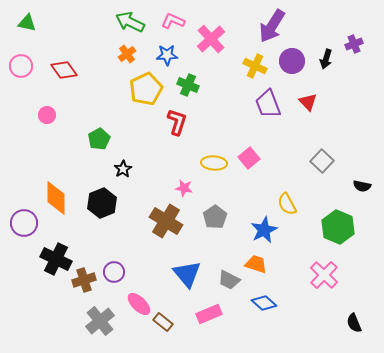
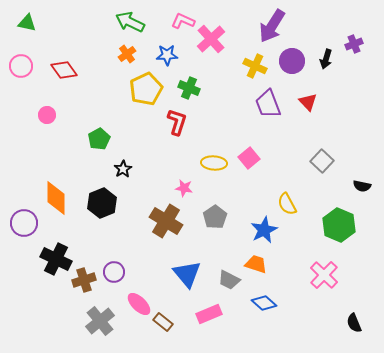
pink L-shape at (173, 21): moved 10 px right
green cross at (188, 85): moved 1 px right, 3 px down
green hexagon at (338, 227): moved 1 px right, 2 px up
